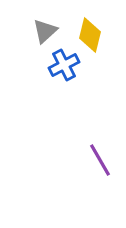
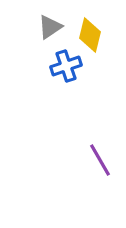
gray triangle: moved 5 px right, 4 px up; rotated 8 degrees clockwise
blue cross: moved 2 px right, 1 px down; rotated 8 degrees clockwise
